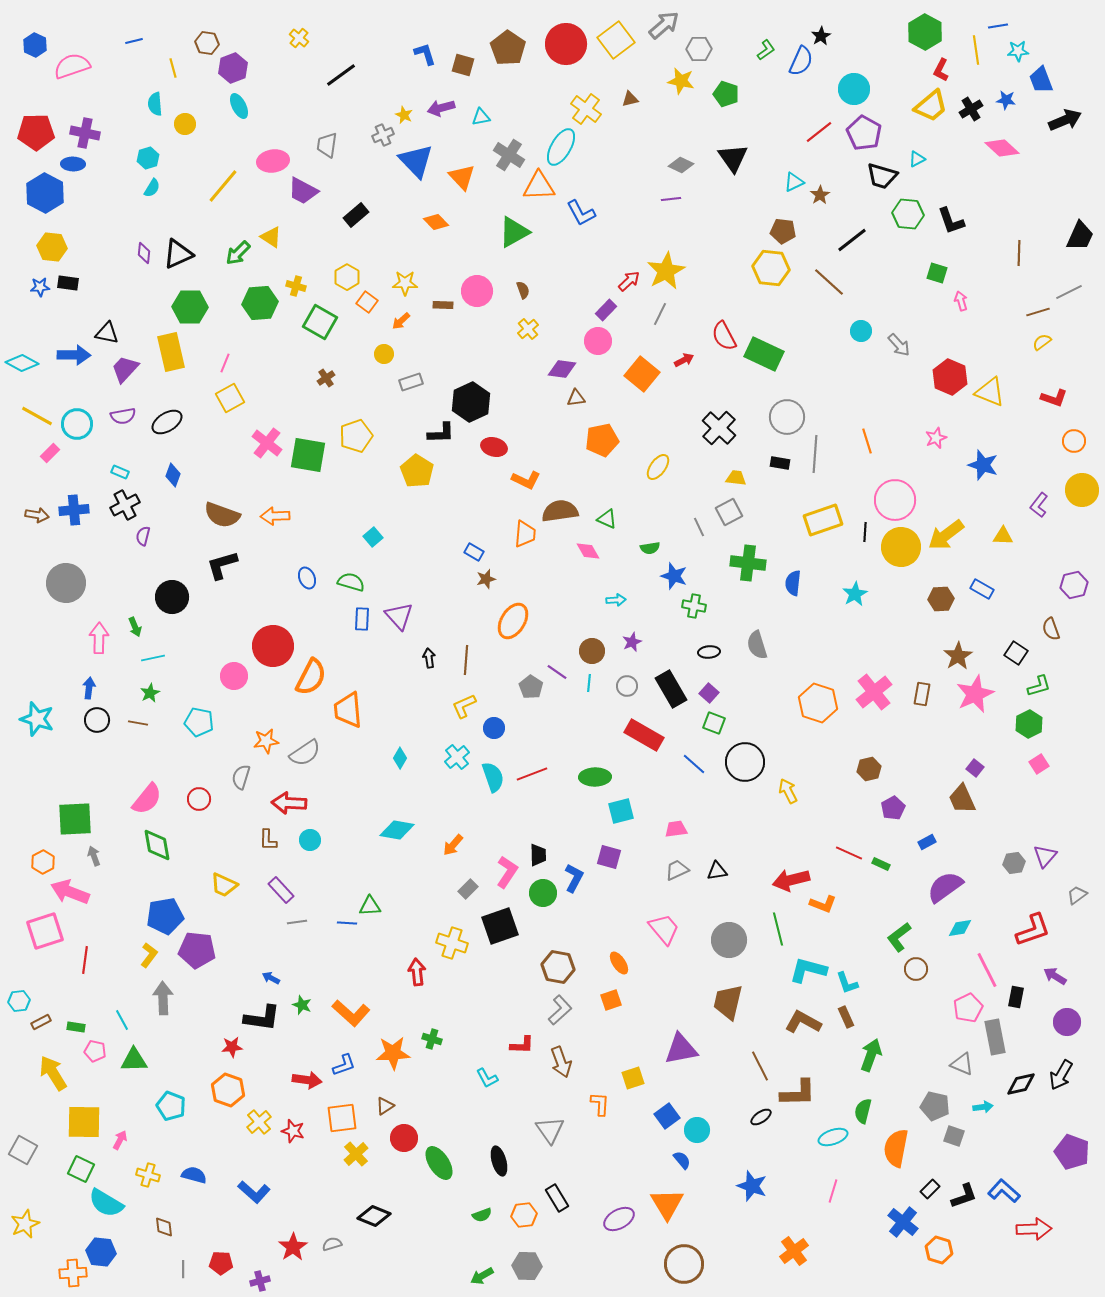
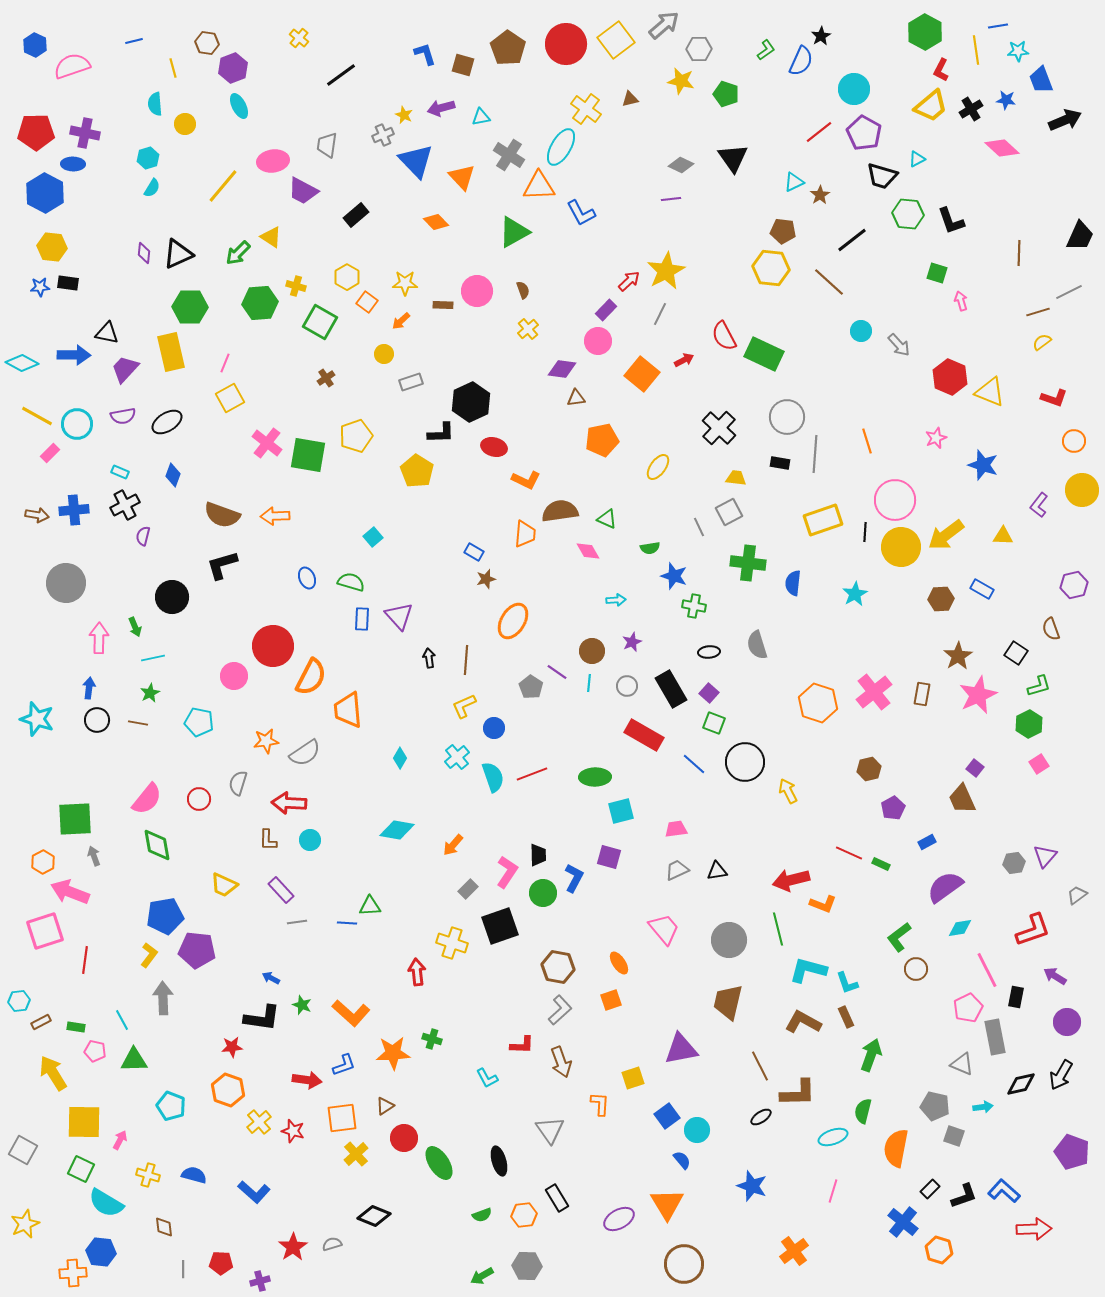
pink star at (975, 694): moved 3 px right, 1 px down
gray semicircle at (241, 777): moved 3 px left, 6 px down
